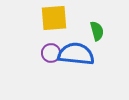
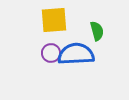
yellow square: moved 2 px down
blue semicircle: rotated 9 degrees counterclockwise
